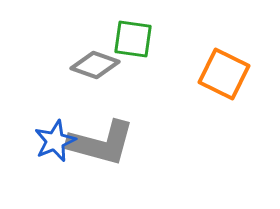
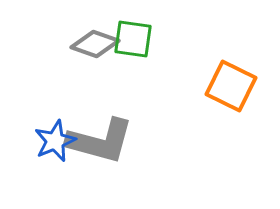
gray diamond: moved 21 px up
orange square: moved 7 px right, 12 px down
gray L-shape: moved 1 px left, 2 px up
